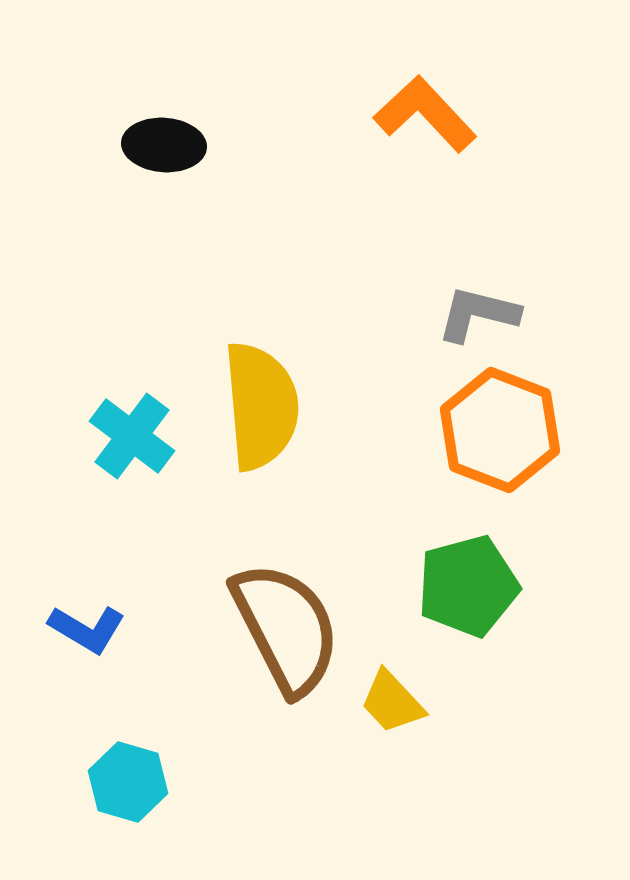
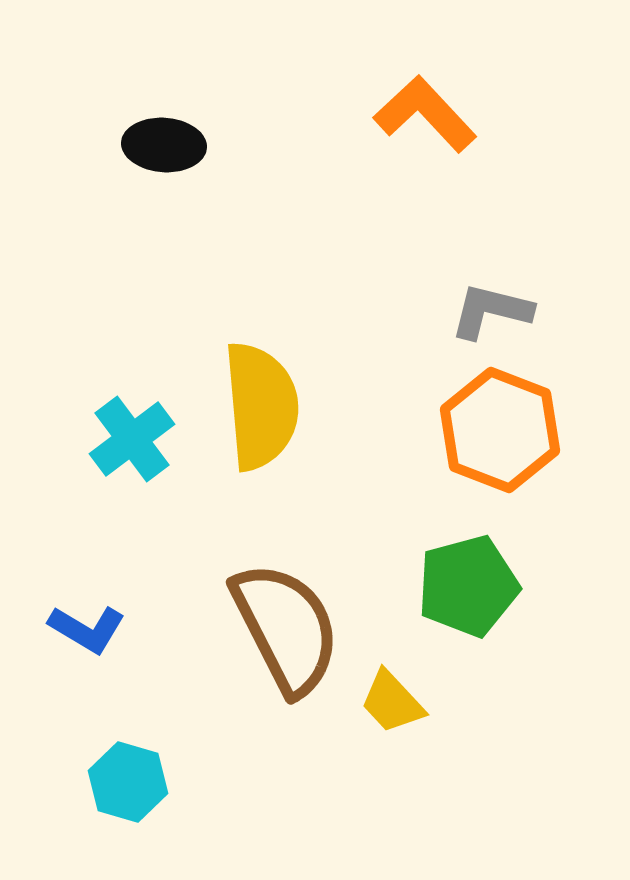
gray L-shape: moved 13 px right, 3 px up
cyan cross: moved 3 px down; rotated 16 degrees clockwise
